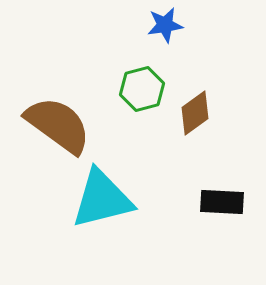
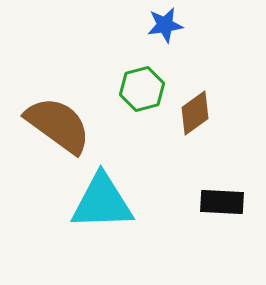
cyan triangle: moved 3 px down; rotated 12 degrees clockwise
